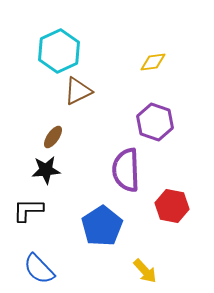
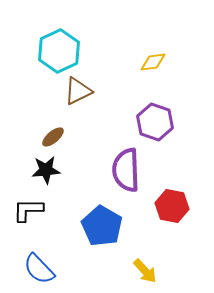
brown ellipse: rotated 15 degrees clockwise
blue pentagon: rotated 9 degrees counterclockwise
